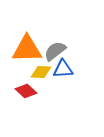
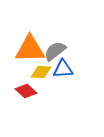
orange triangle: moved 3 px right
